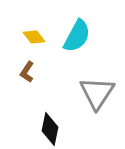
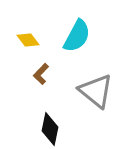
yellow diamond: moved 6 px left, 3 px down
brown L-shape: moved 14 px right, 2 px down; rotated 10 degrees clockwise
gray triangle: moved 1 px left, 2 px up; rotated 24 degrees counterclockwise
